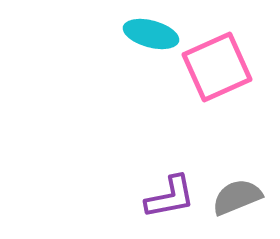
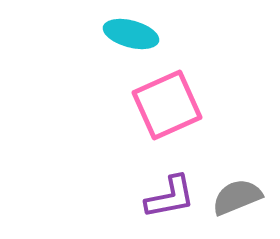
cyan ellipse: moved 20 px left
pink square: moved 50 px left, 38 px down
